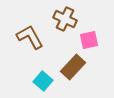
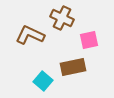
brown cross: moved 3 px left, 1 px up
brown L-shape: moved 2 px up; rotated 36 degrees counterclockwise
brown rectangle: rotated 35 degrees clockwise
